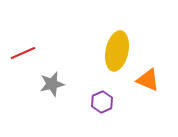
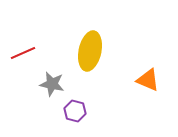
yellow ellipse: moved 27 px left
gray star: rotated 25 degrees clockwise
purple hexagon: moved 27 px left, 9 px down; rotated 20 degrees counterclockwise
